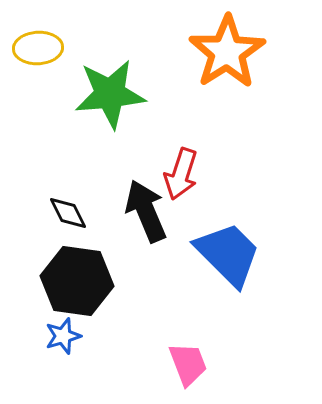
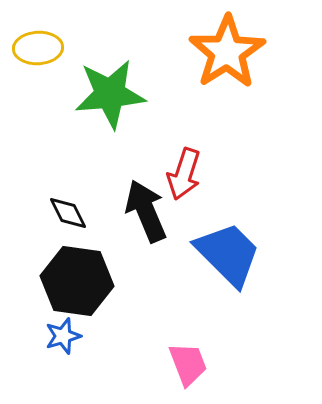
red arrow: moved 3 px right
